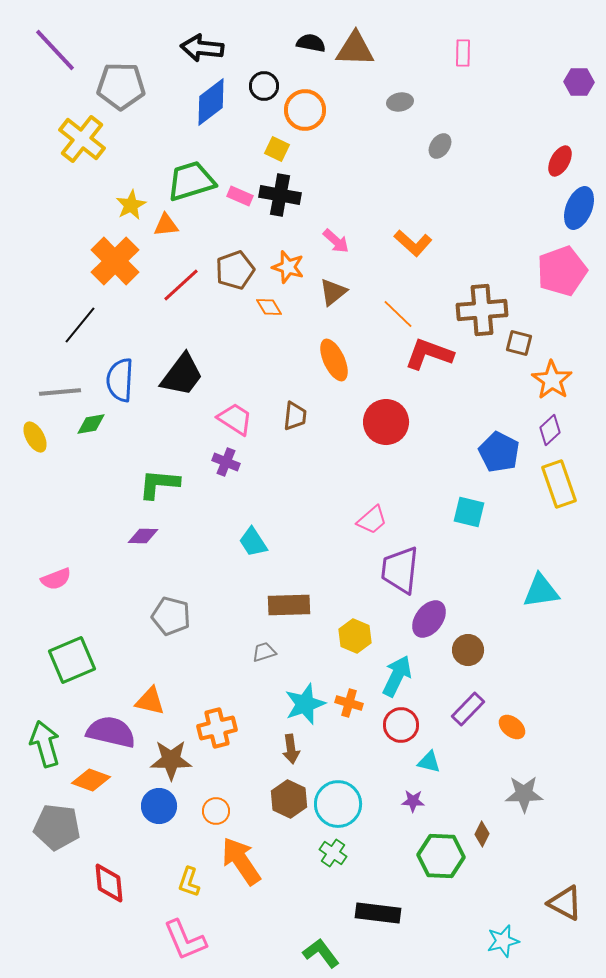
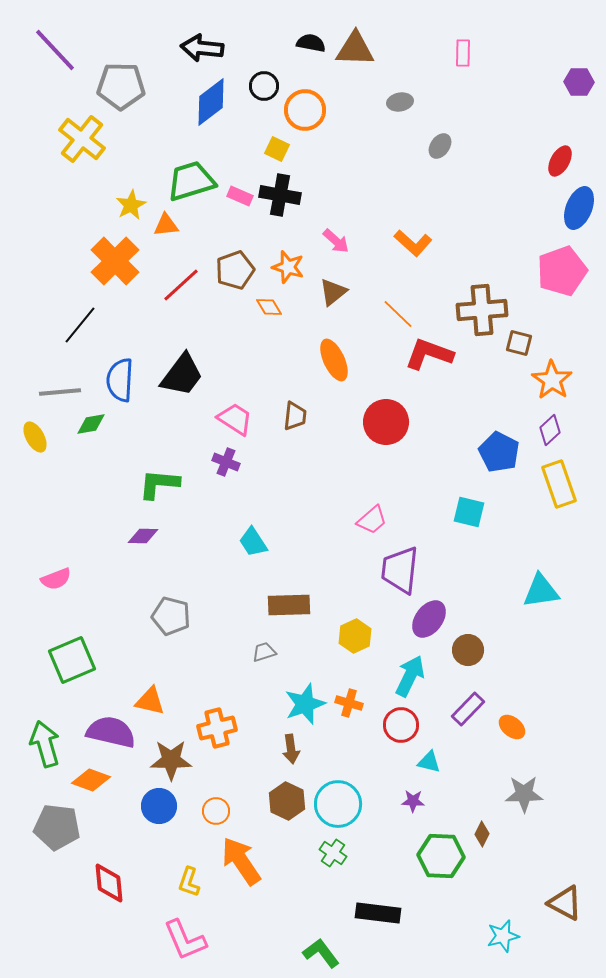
yellow hexagon at (355, 636): rotated 12 degrees clockwise
cyan arrow at (397, 676): moved 13 px right
brown hexagon at (289, 799): moved 2 px left, 2 px down
cyan star at (503, 941): moved 5 px up
